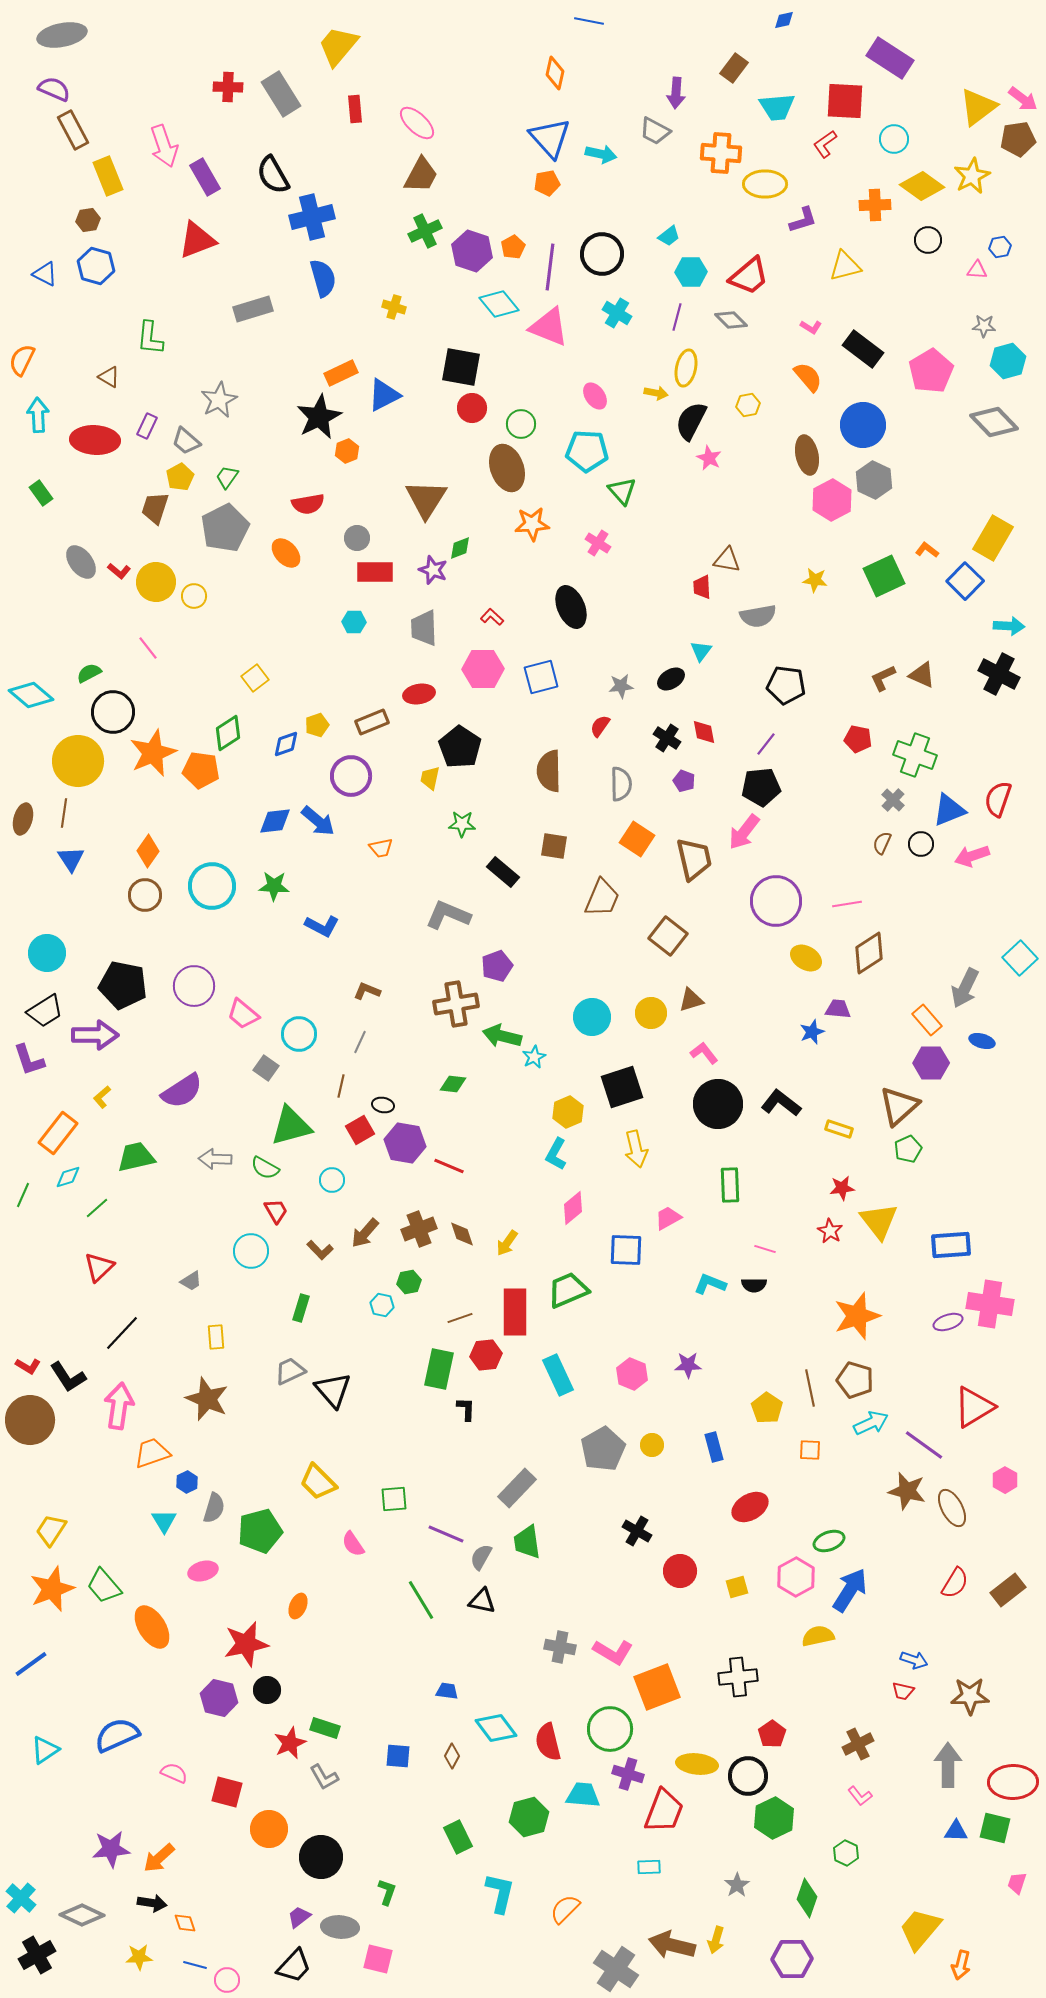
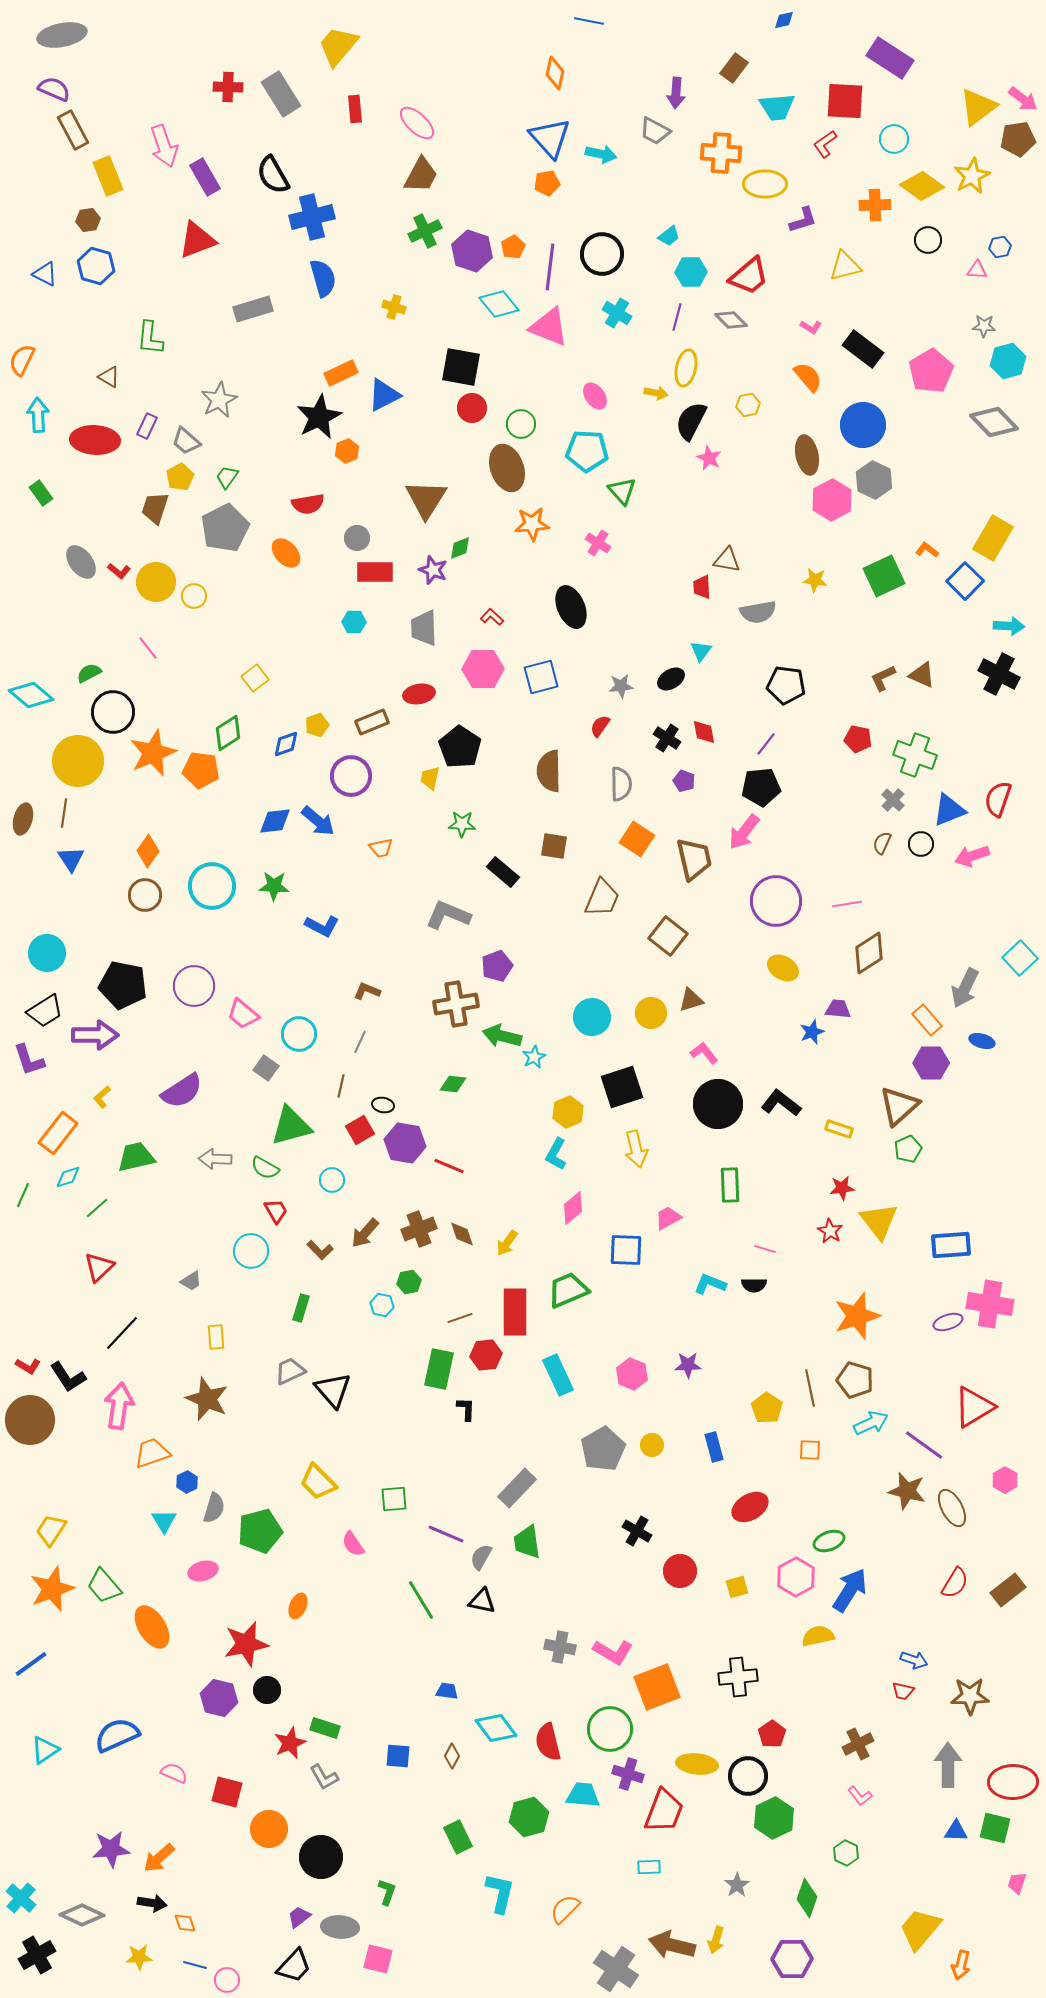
gray semicircle at (758, 616): moved 4 px up
yellow ellipse at (806, 958): moved 23 px left, 10 px down
